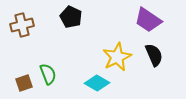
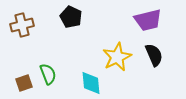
purple trapezoid: rotated 48 degrees counterclockwise
cyan diamond: moved 6 px left; rotated 55 degrees clockwise
